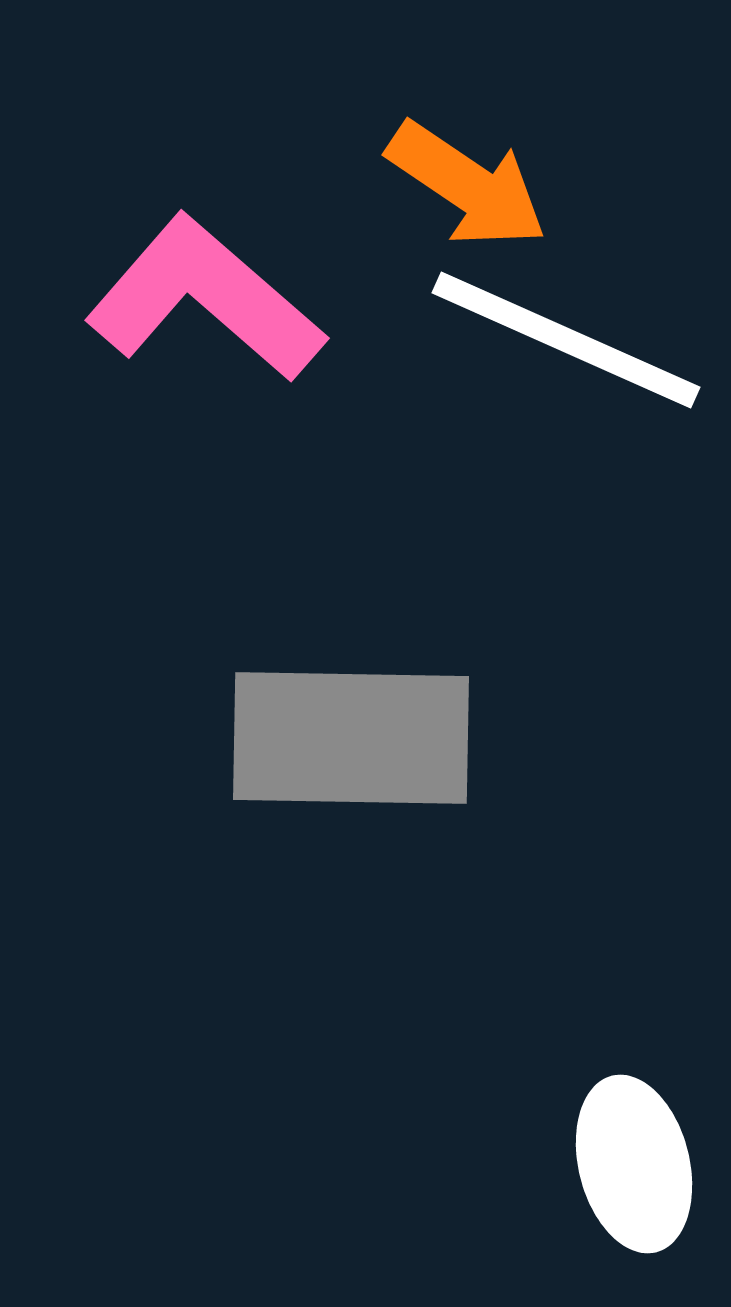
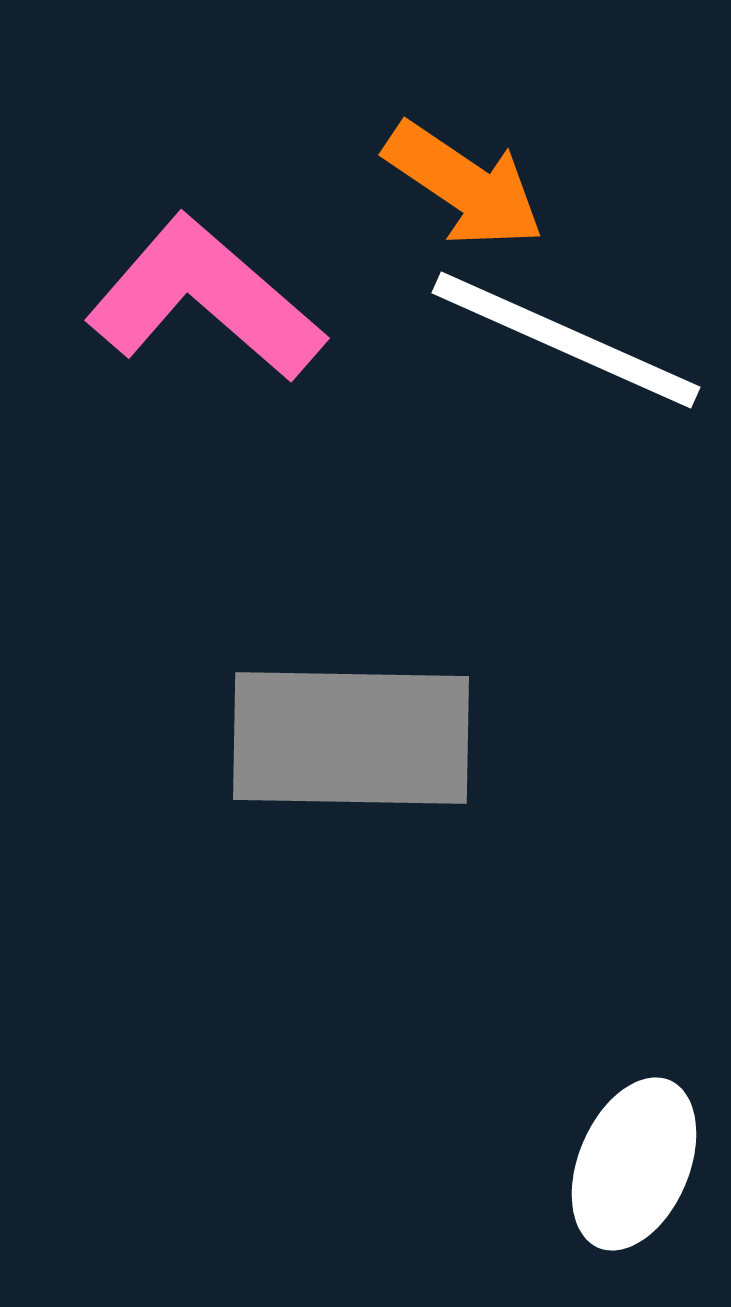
orange arrow: moved 3 px left
white ellipse: rotated 37 degrees clockwise
